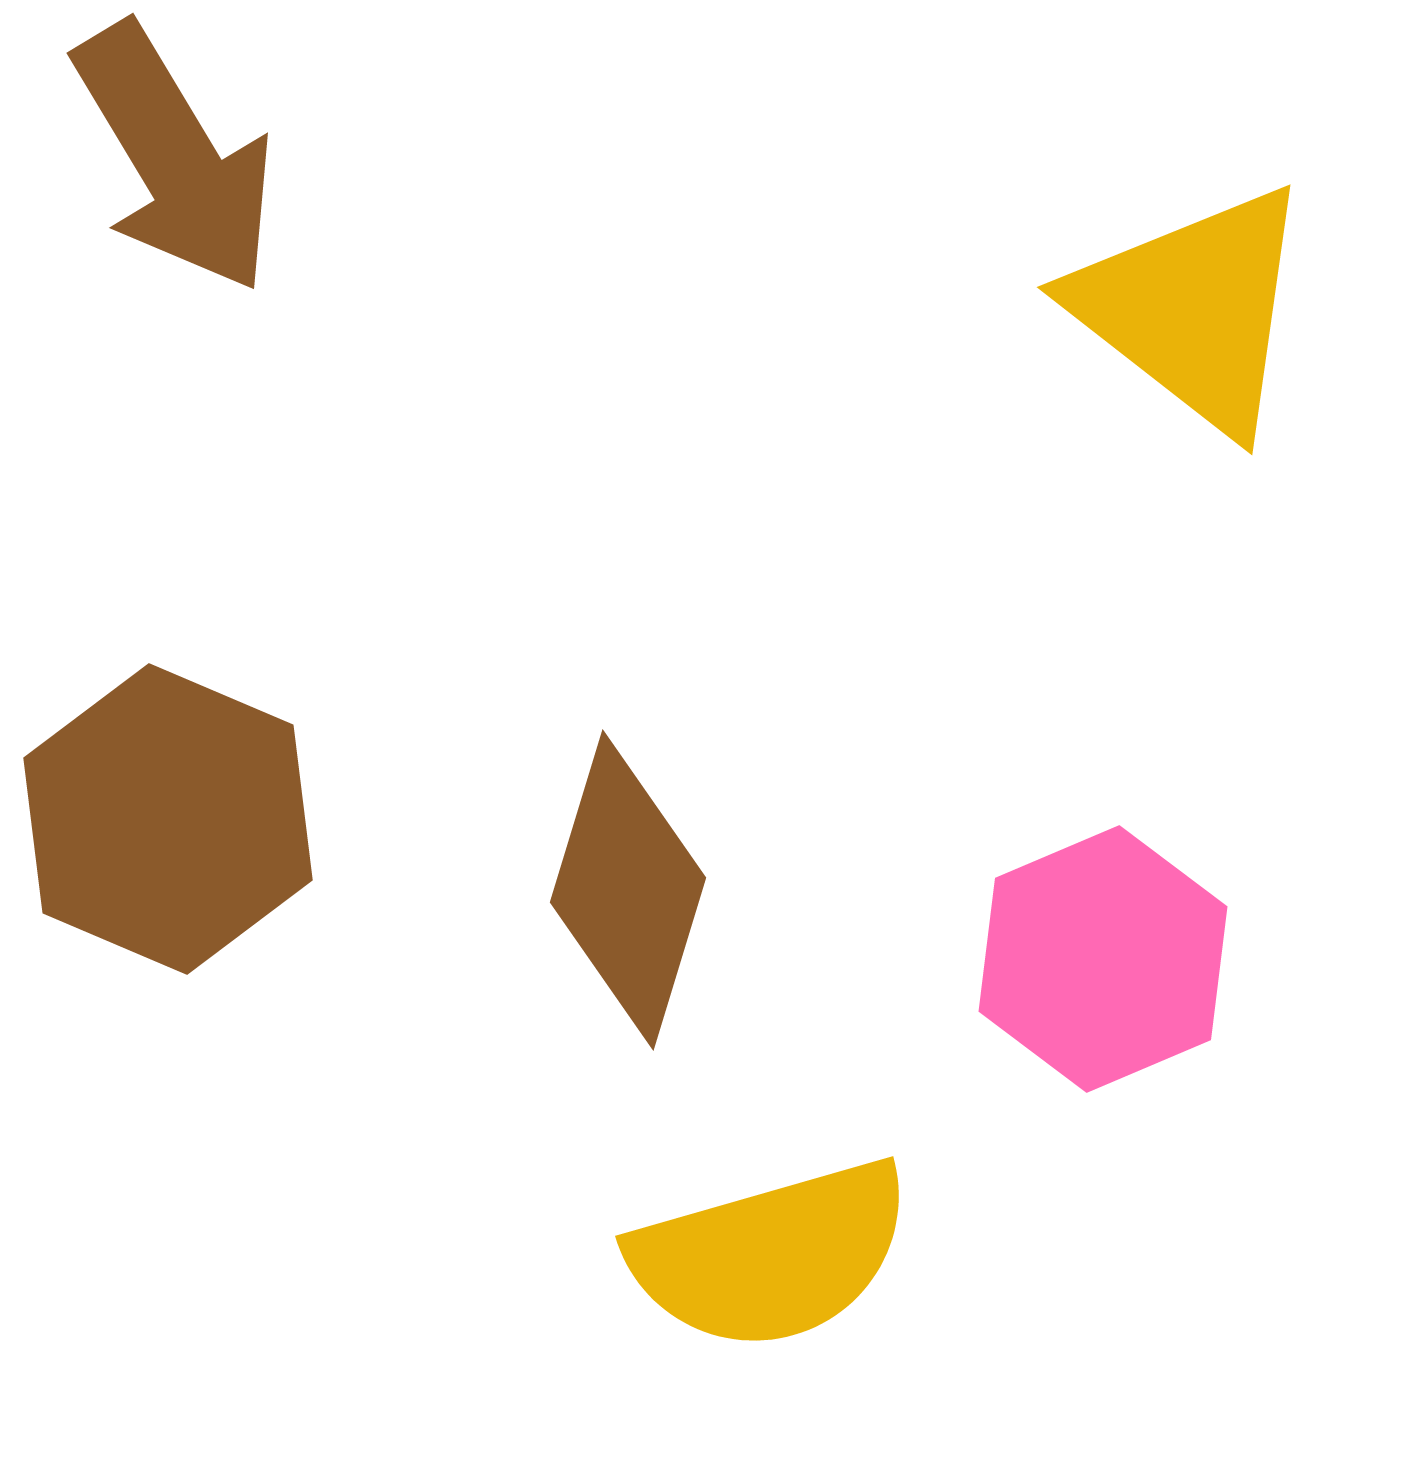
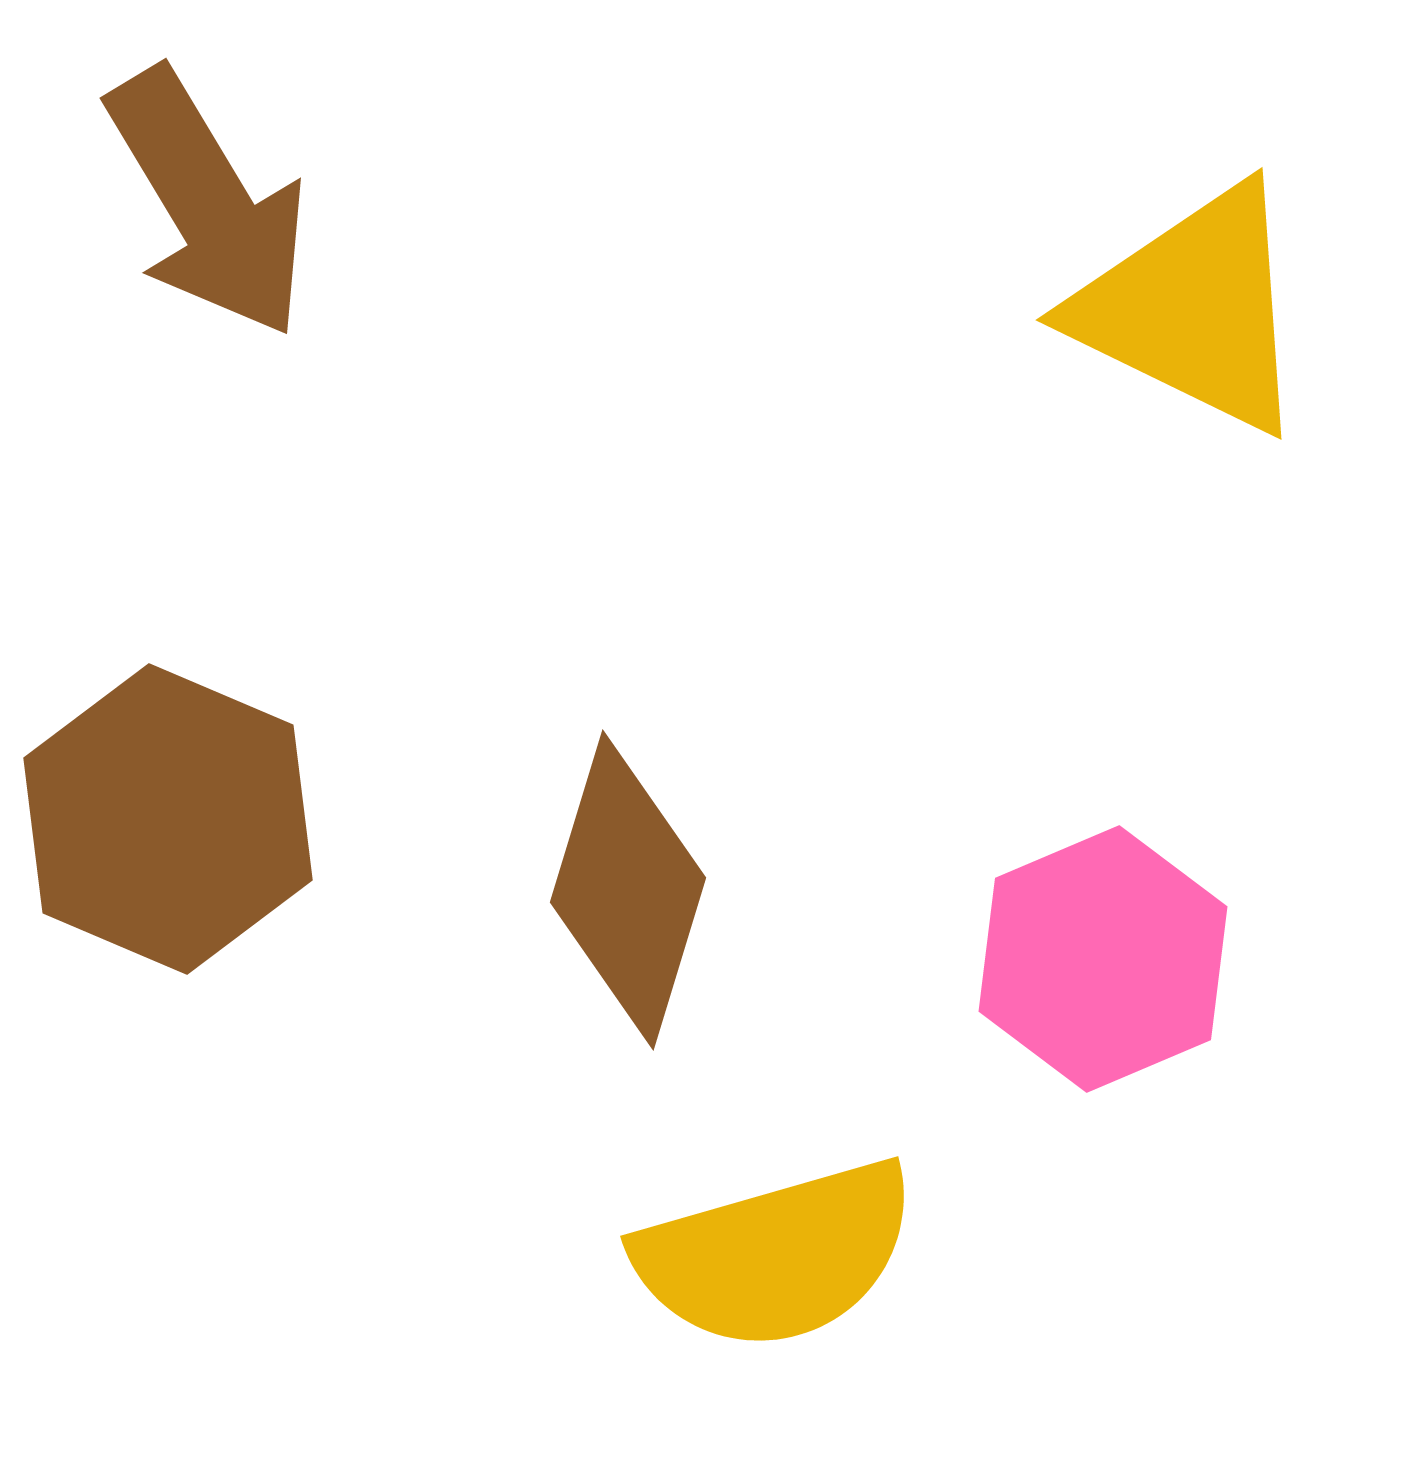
brown arrow: moved 33 px right, 45 px down
yellow triangle: rotated 12 degrees counterclockwise
yellow semicircle: moved 5 px right
